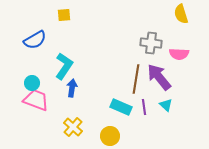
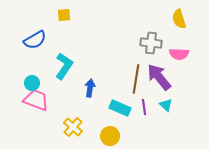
yellow semicircle: moved 2 px left, 5 px down
blue arrow: moved 18 px right
cyan rectangle: moved 1 px left, 1 px down
